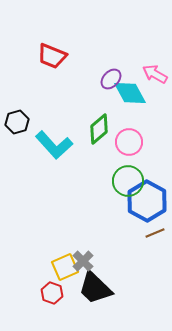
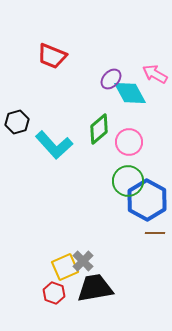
blue hexagon: moved 1 px up
brown line: rotated 24 degrees clockwise
black trapezoid: rotated 126 degrees clockwise
red hexagon: moved 2 px right
